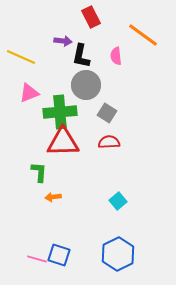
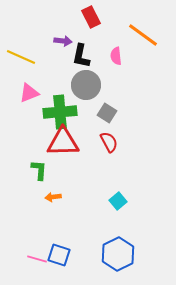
red semicircle: rotated 65 degrees clockwise
green L-shape: moved 2 px up
